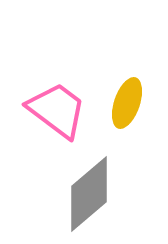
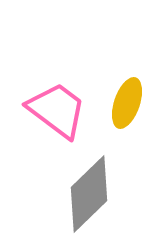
gray diamond: rotated 4 degrees counterclockwise
